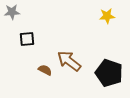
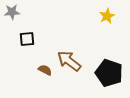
yellow star: rotated 21 degrees counterclockwise
